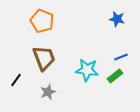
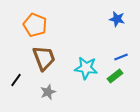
orange pentagon: moved 7 px left, 4 px down
cyan star: moved 1 px left, 2 px up
